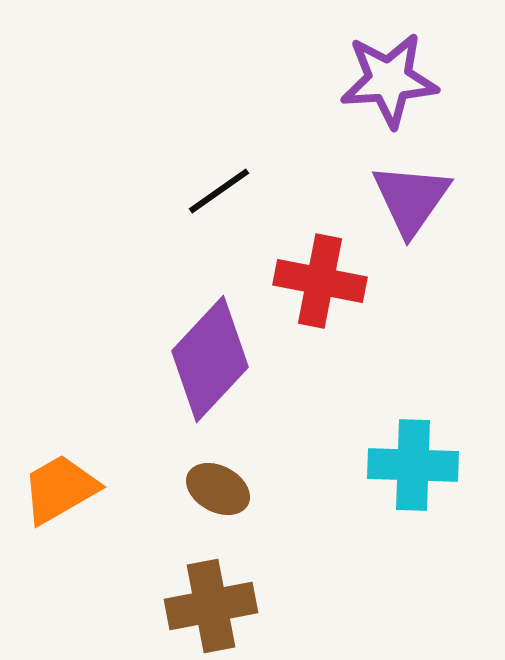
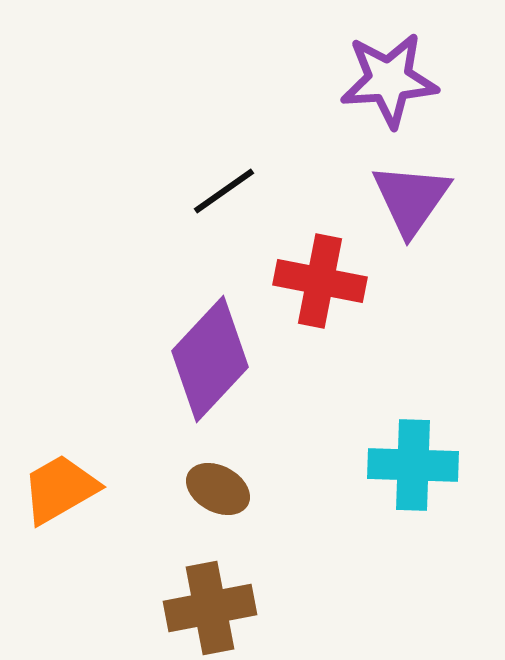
black line: moved 5 px right
brown cross: moved 1 px left, 2 px down
